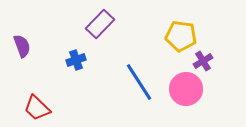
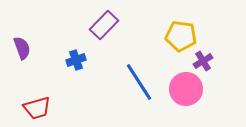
purple rectangle: moved 4 px right, 1 px down
purple semicircle: moved 2 px down
red trapezoid: rotated 60 degrees counterclockwise
